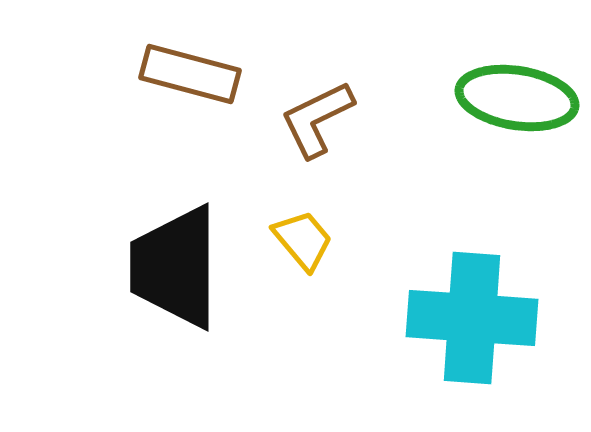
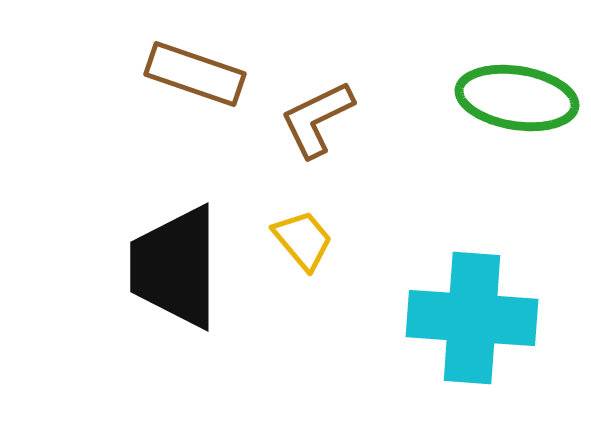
brown rectangle: moved 5 px right; rotated 4 degrees clockwise
